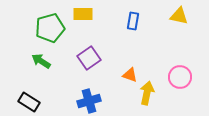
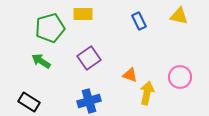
blue rectangle: moved 6 px right; rotated 36 degrees counterclockwise
